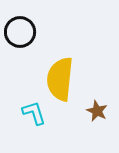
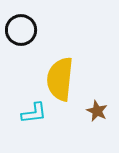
black circle: moved 1 px right, 2 px up
cyan L-shape: rotated 100 degrees clockwise
